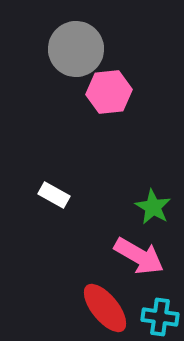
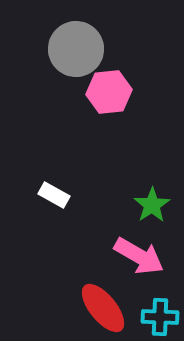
green star: moved 1 px left, 2 px up; rotated 9 degrees clockwise
red ellipse: moved 2 px left
cyan cross: rotated 6 degrees counterclockwise
